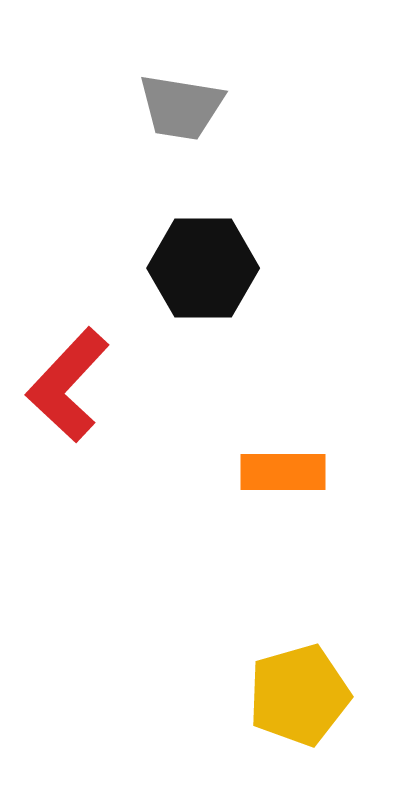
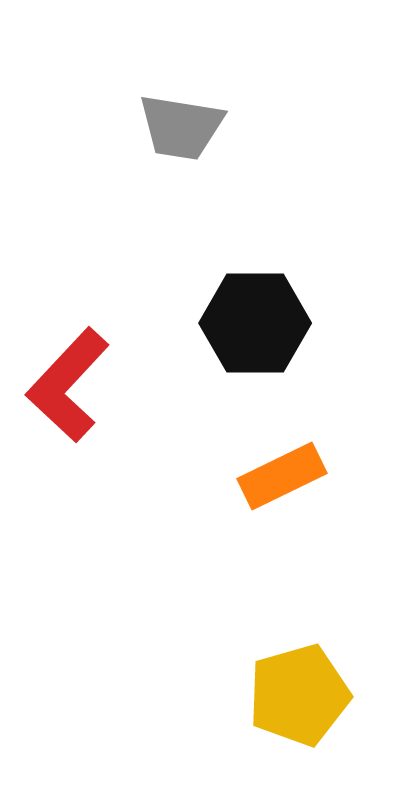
gray trapezoid: moved 20 px down
black hexagon: moved 52 px right, 55 px down
orange rectangle: moved 1 px left, 4 px down; rotated 26 degrees counterclockwise
